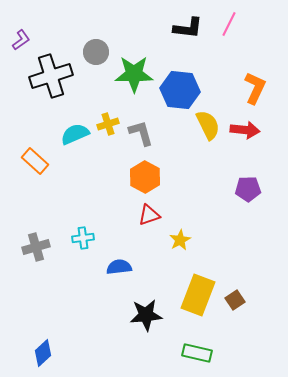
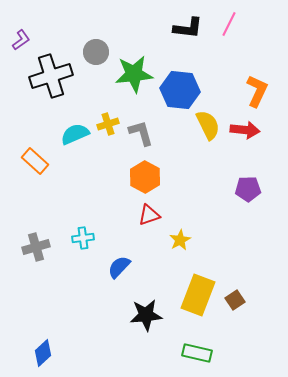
green star: rotated 6 degrees counterclockwise
orange L-shape: moved 2 px right, 3 px down
blue semicircle: rotated 40 degrees counterclockwise
